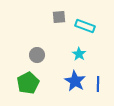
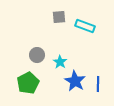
cyan star: moved 19 px left, 8 px down
